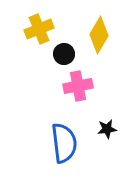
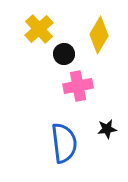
yellow cross: rotated 20 degrees counterclockwise
